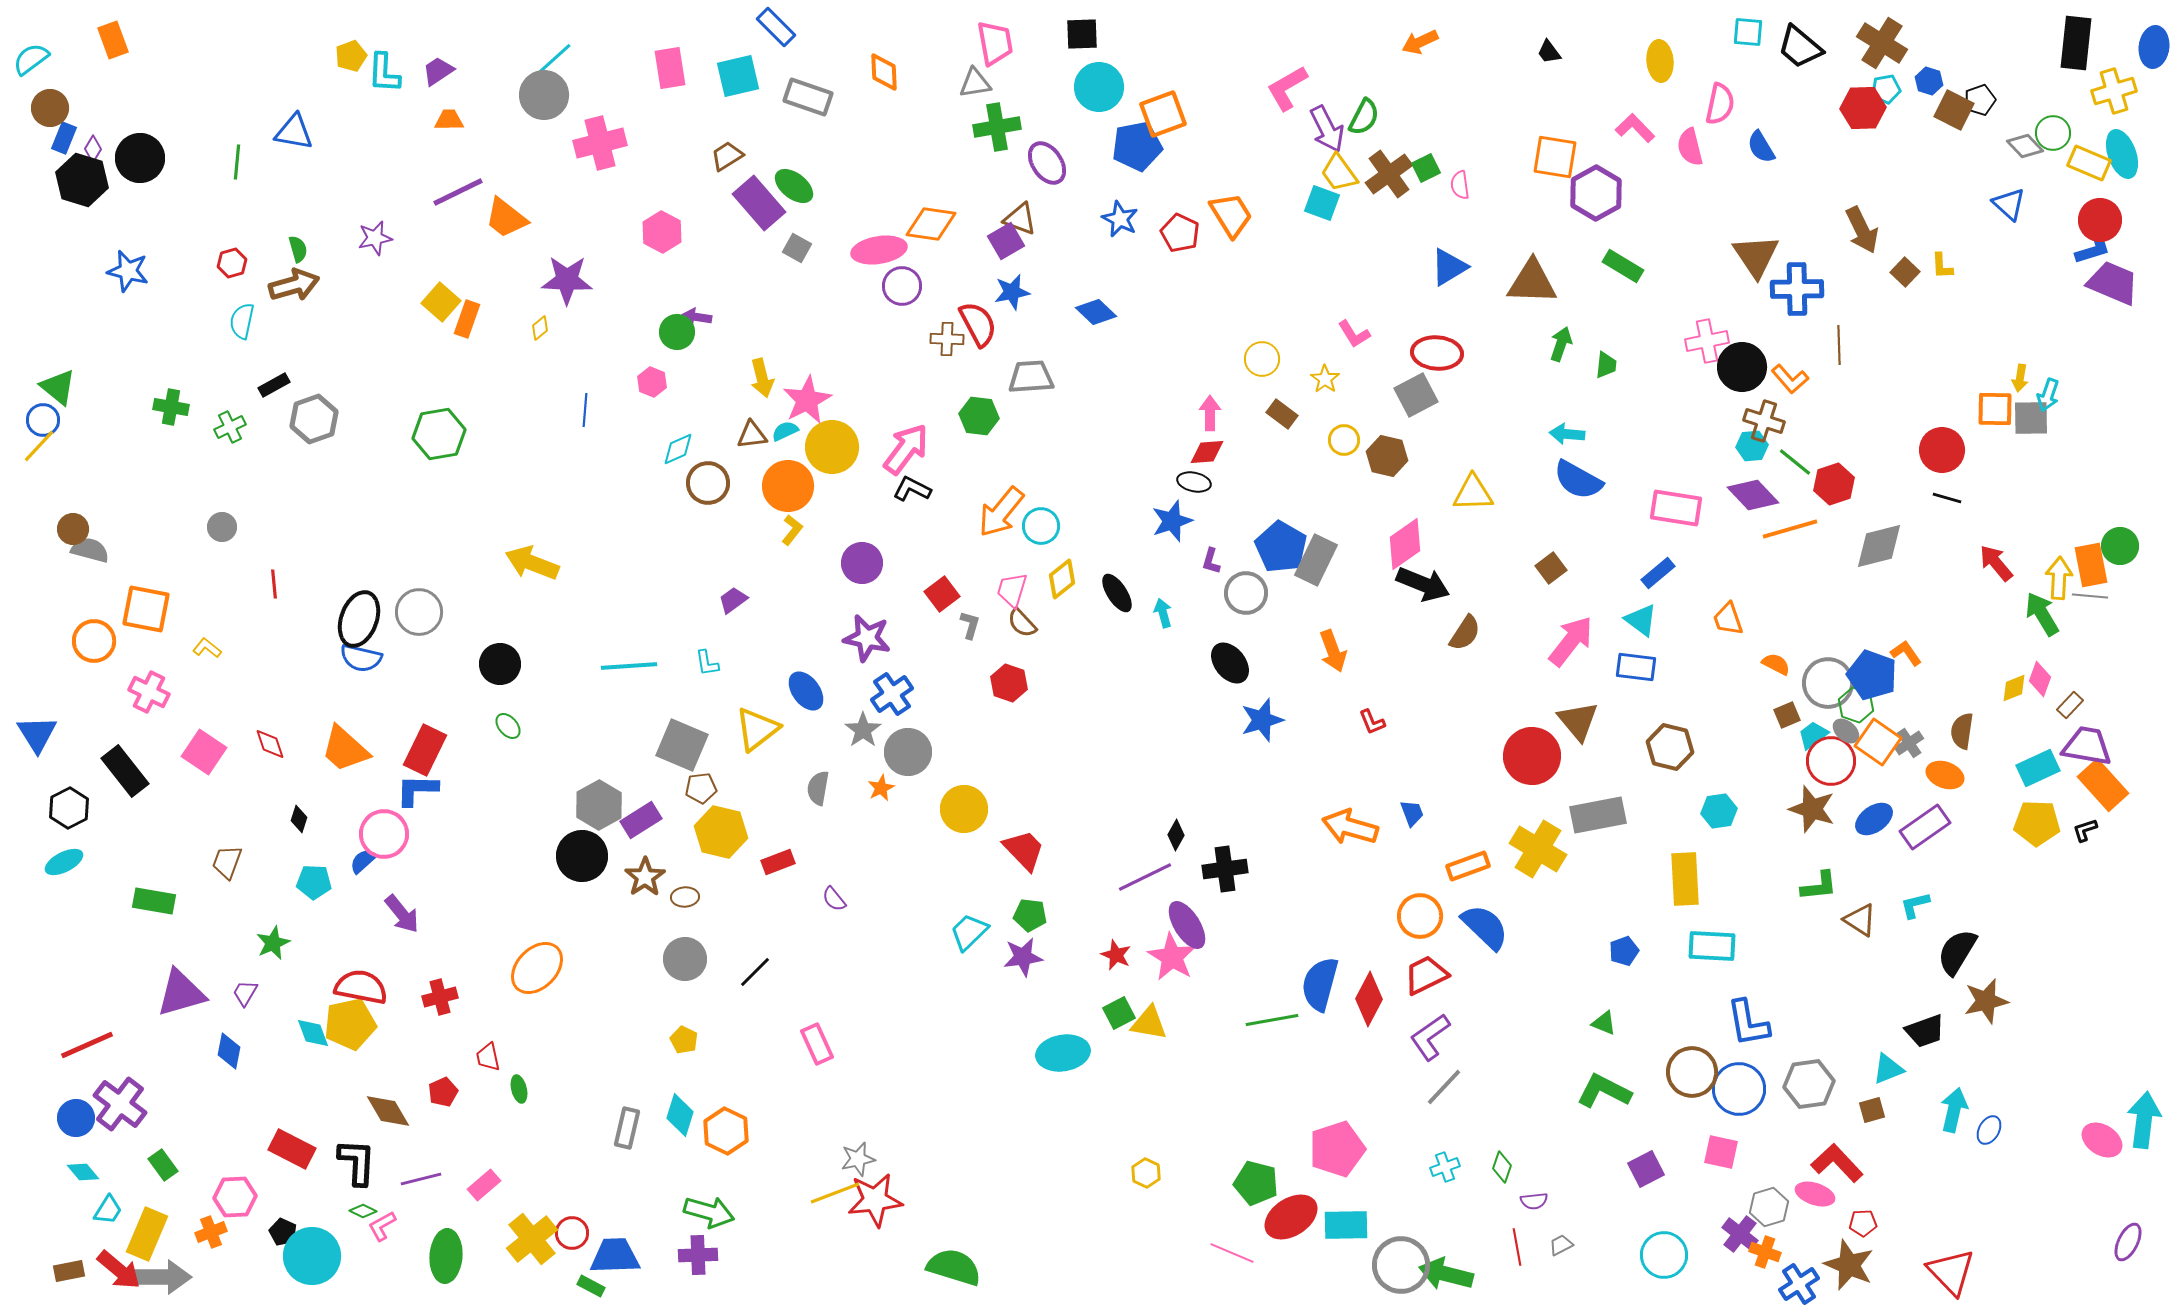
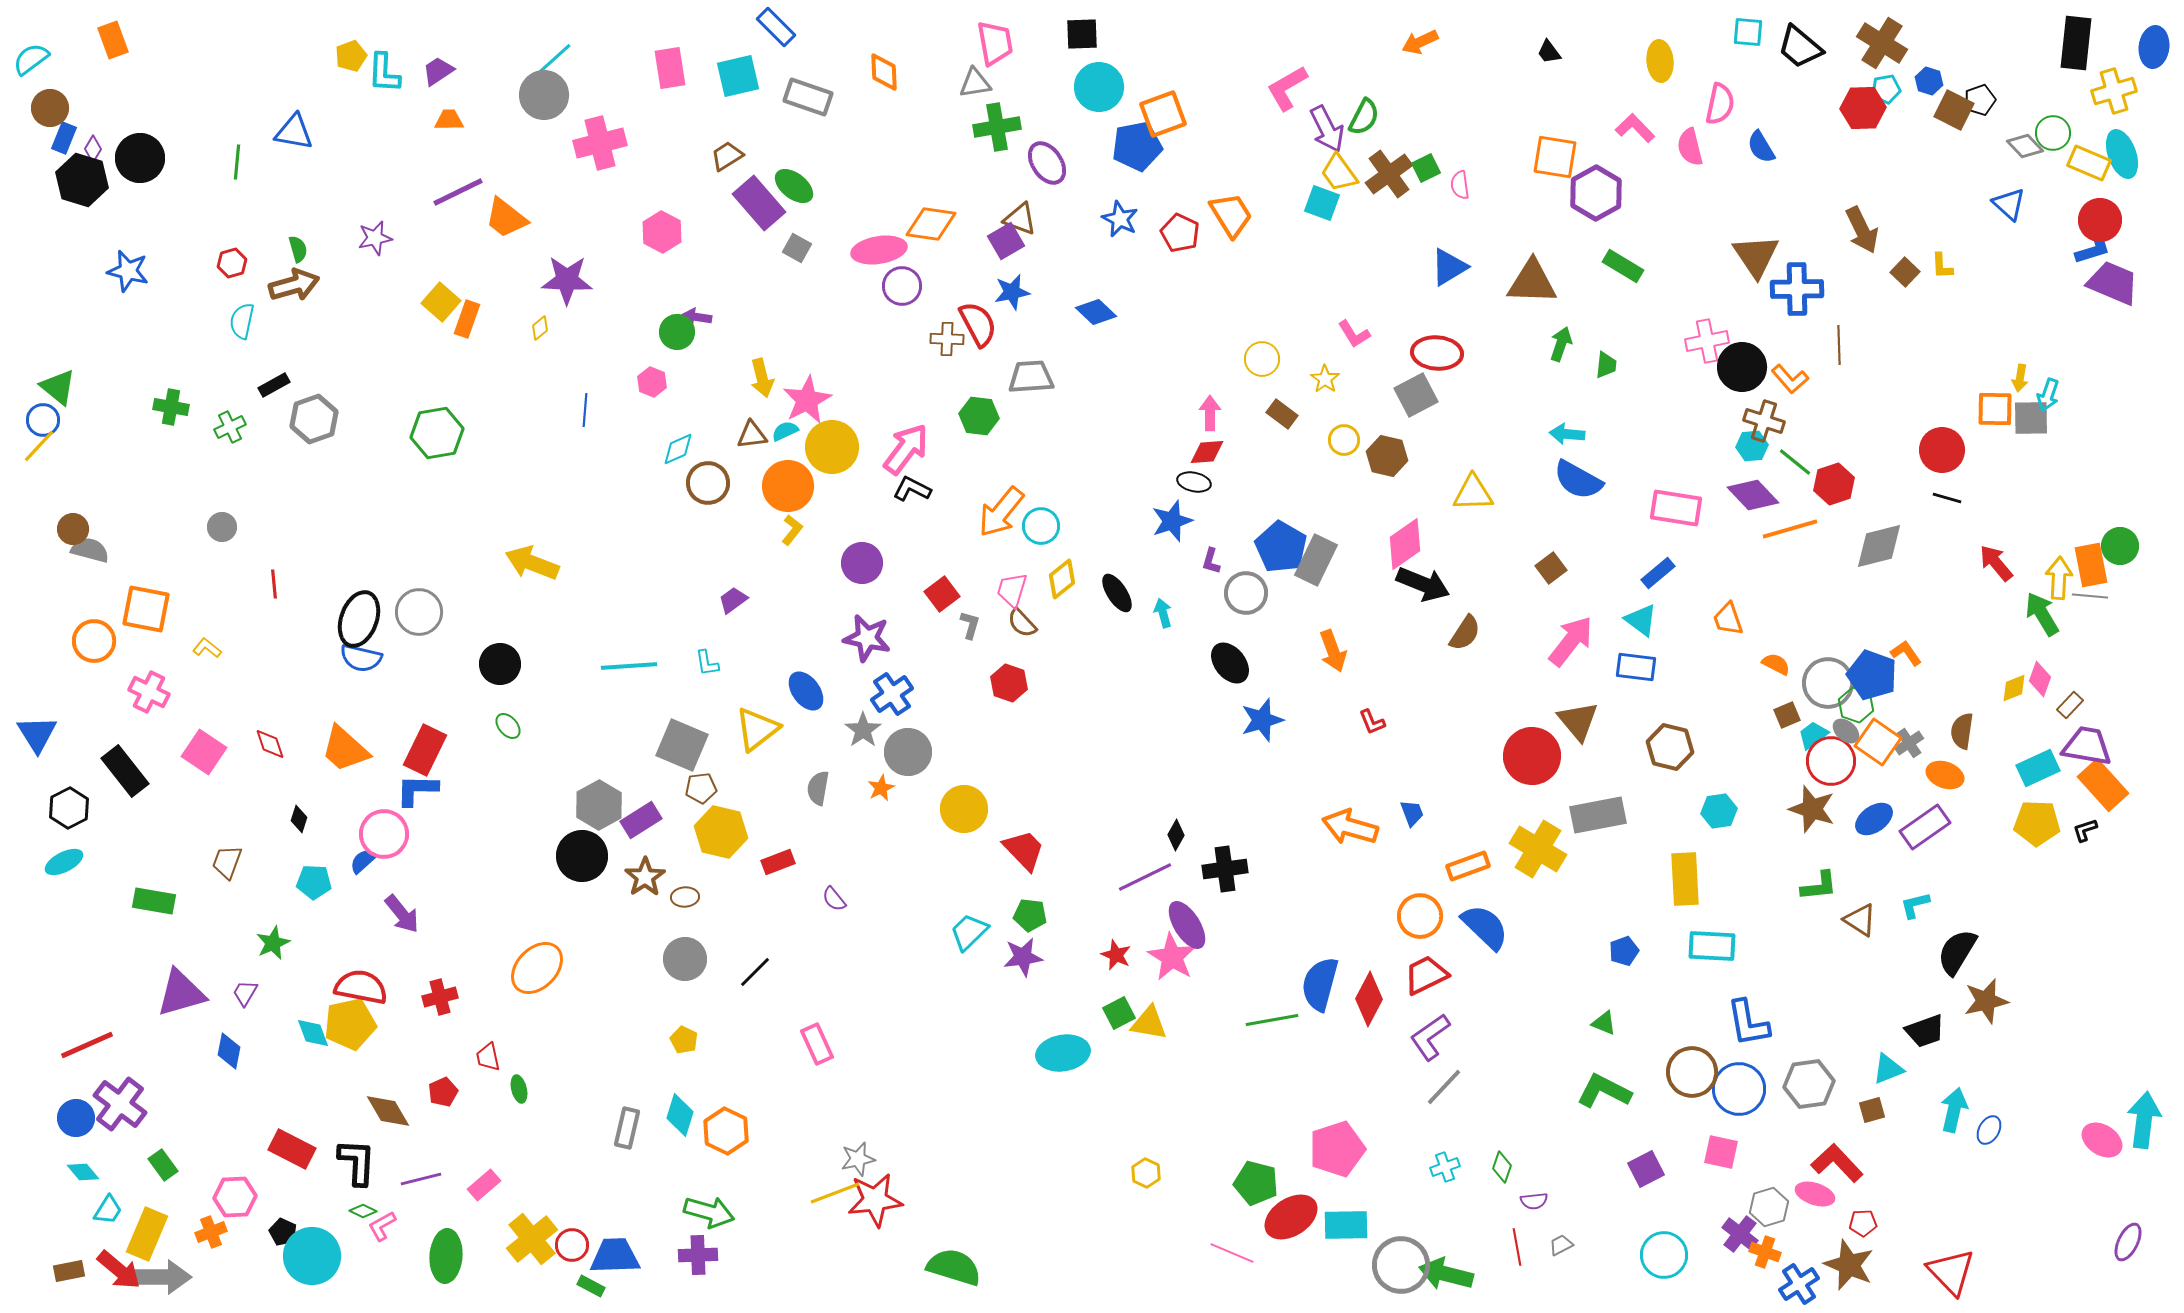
green hexagon at (439, 434): moved 2 px left, 1 px up
red circle at (572, 1233): moved 12 px down
